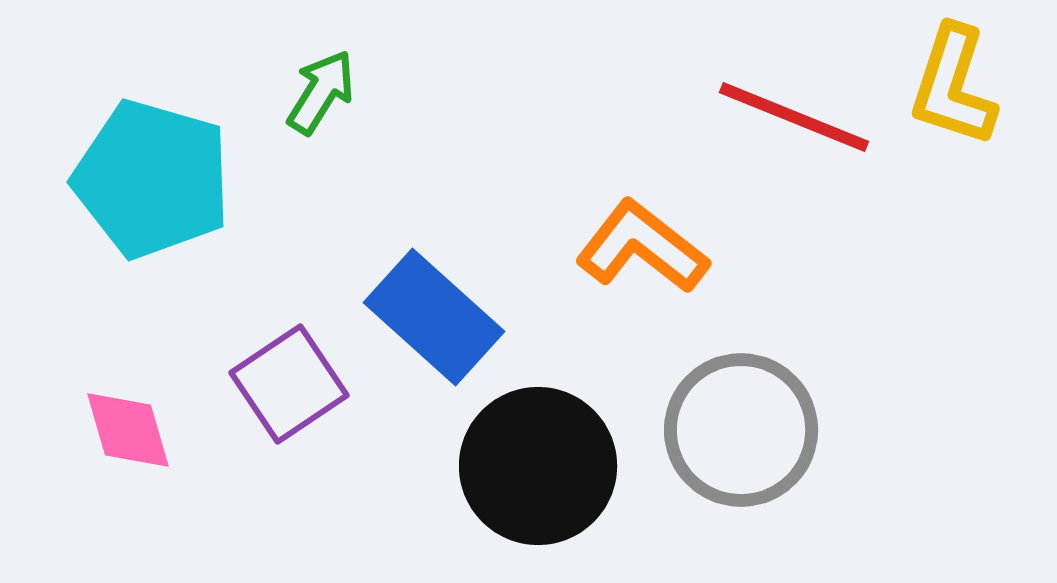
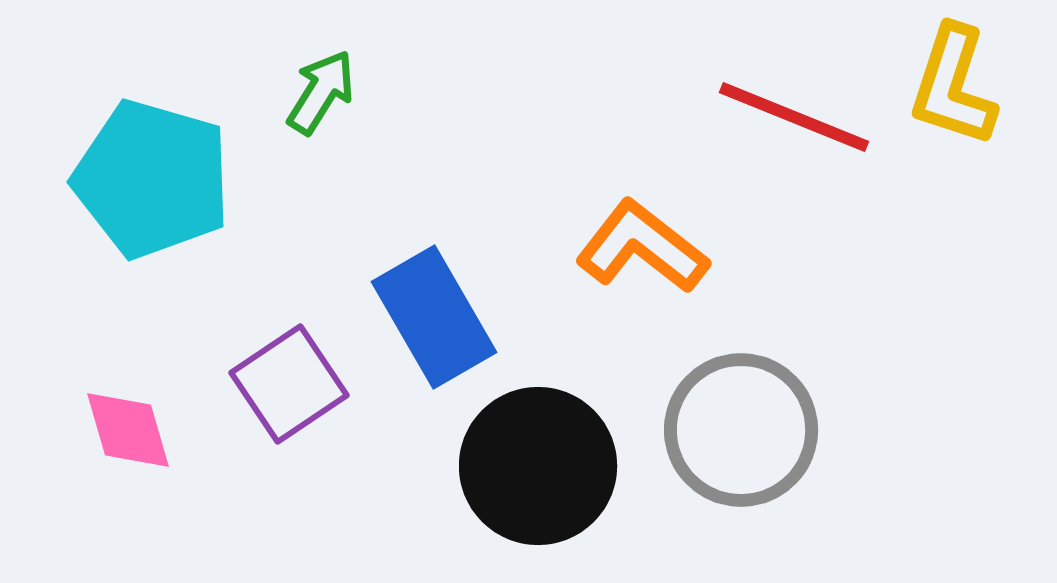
blue rectangle: rotated 18 degrees clockwise
